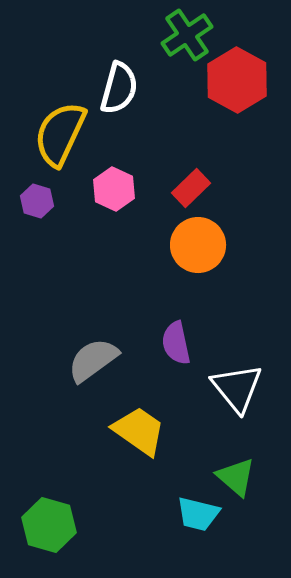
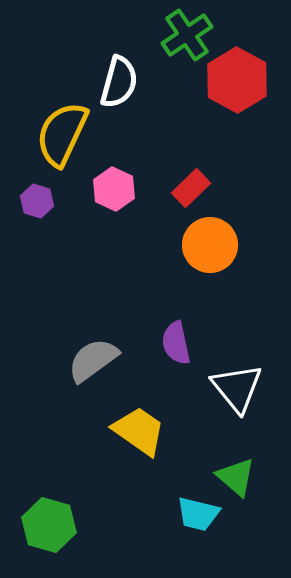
white semicircle: moved 6 px up
yellow semicircle: moved 2 px right
orange circle: moved 12 px right
